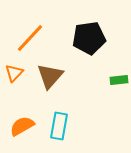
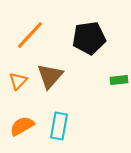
orange line: moved 3 px up
orange triangle: moved 4 px right, 8 px down
